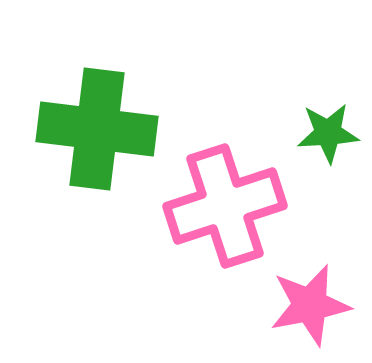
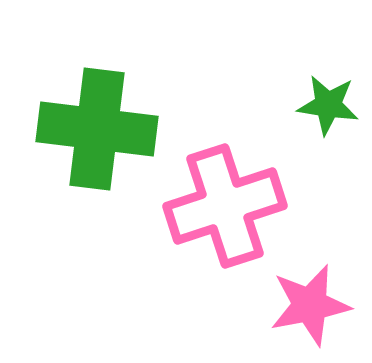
green star: moved 28 px up; rotated 12 degrees clockwise
